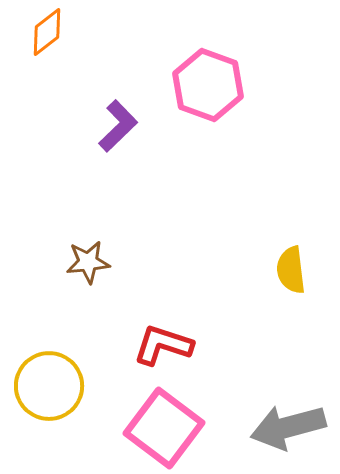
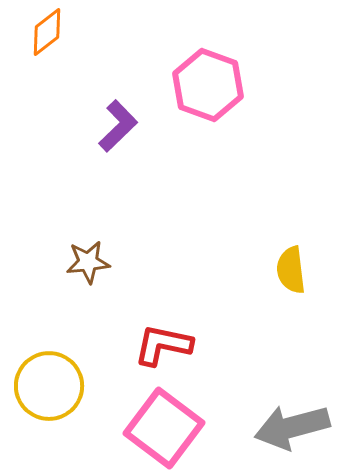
red L-shape: rotated 6 degrees counterclockwise
gray arrow: moved 4 px right
